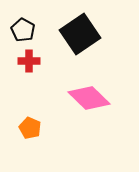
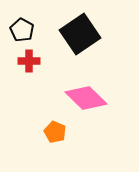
black pentagon: moved 1 px left
pink diamond: moved 3 px left
orange pentagon: moved 25 px right, 4 px down
